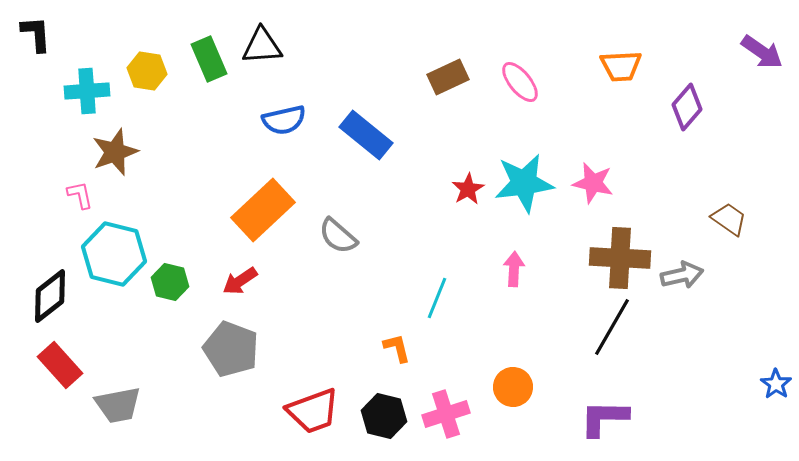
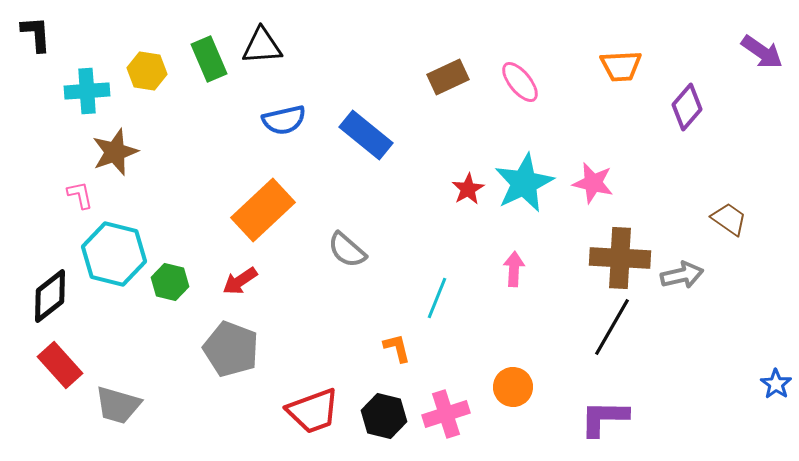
cyan star: rotated 18 degrees counterclockwise
gray semicircle: moved 9 px right, 14 px down
gray trapezoid: rotated 27 degrees clockwise
